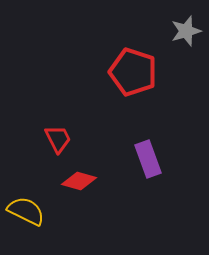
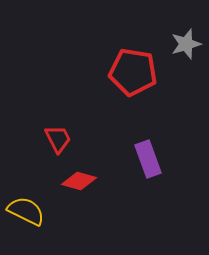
gray star: moved 13 px down
red pentagon: rotated 9 degrees counterclockwise
